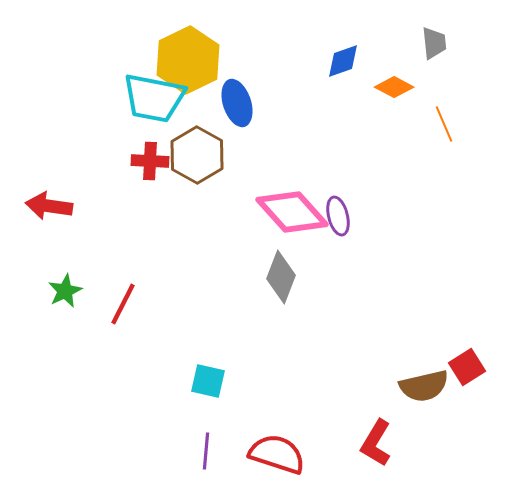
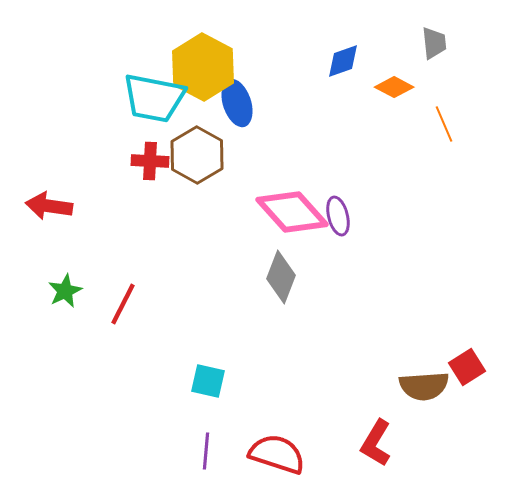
yellow hexagon: moved 15 px right, 7 px down; rotated 6 degrees counterclockwise
brown semicircle: rotated 9 degrees clockwise
